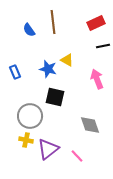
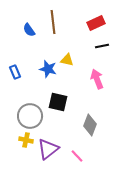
black line: moved 1 px left
yellow triangle: rotated 16 degrees counterclockwise
black square: moved 3 px right, 5 px down
gray diamond: rotated 40 degrees clockwise
